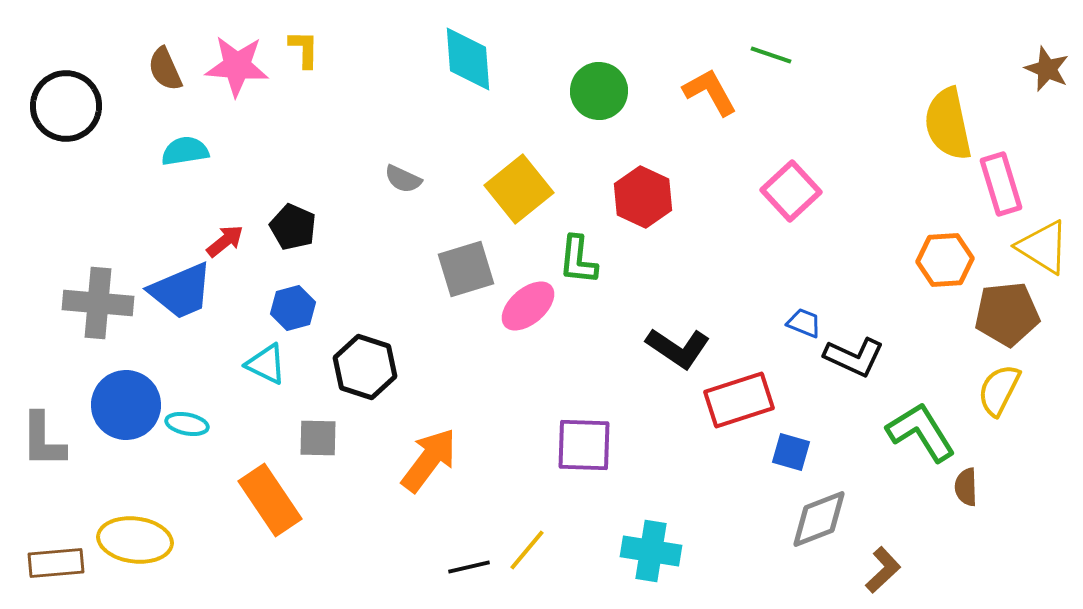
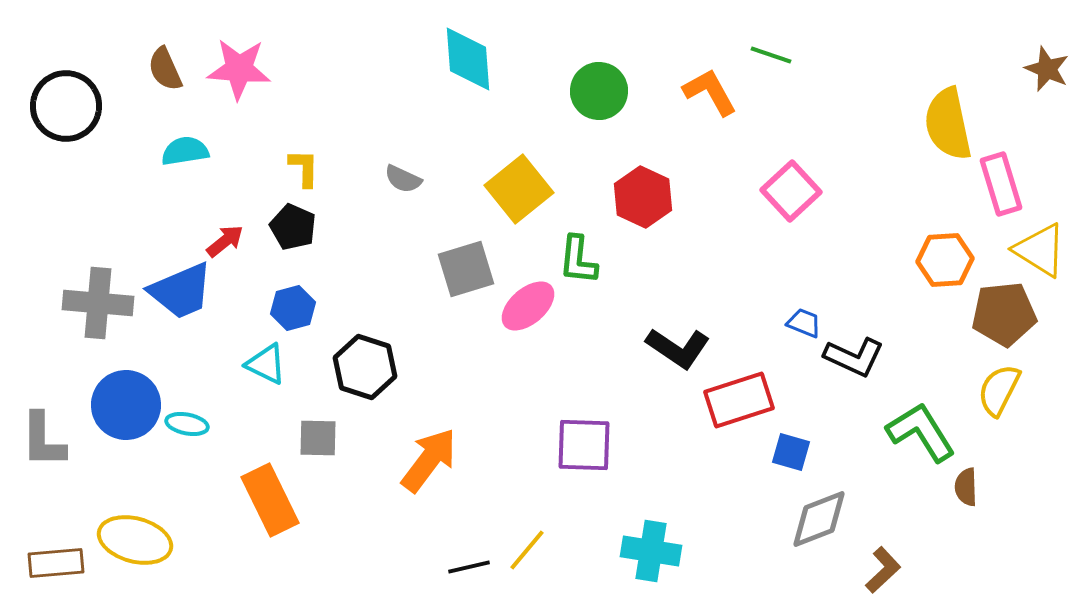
yellow L-shape at (304, 49): moved 119 px down
pink star at (237, 66): moved 2 px right, 3 px down
yellow triangle at (1043, 247): moved 3 px left, 3 px down
brown pentagon at (1007, 314): moved 3 px left
orange rectangle at (270, 500): rotated 8 degrees clockwise
yellow ellipse at (135, 540): rotated 8 degrees clockwise
